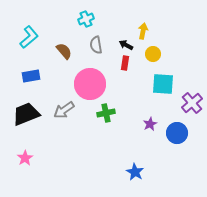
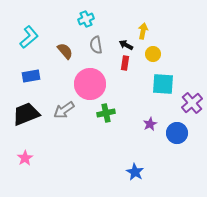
brown semicircle: moved 1 px right
